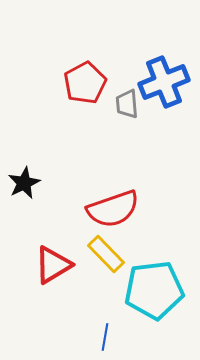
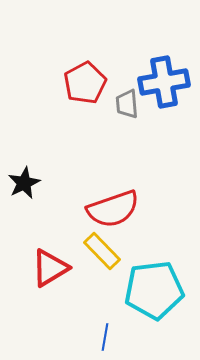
blue cross: rotated 12 degrees clockwise
yellow rectangle: moved 4 px left, 3 px up
red triangle: moved 3 px left, 3 px down
